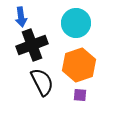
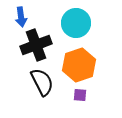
black cross: moved 4 px right
